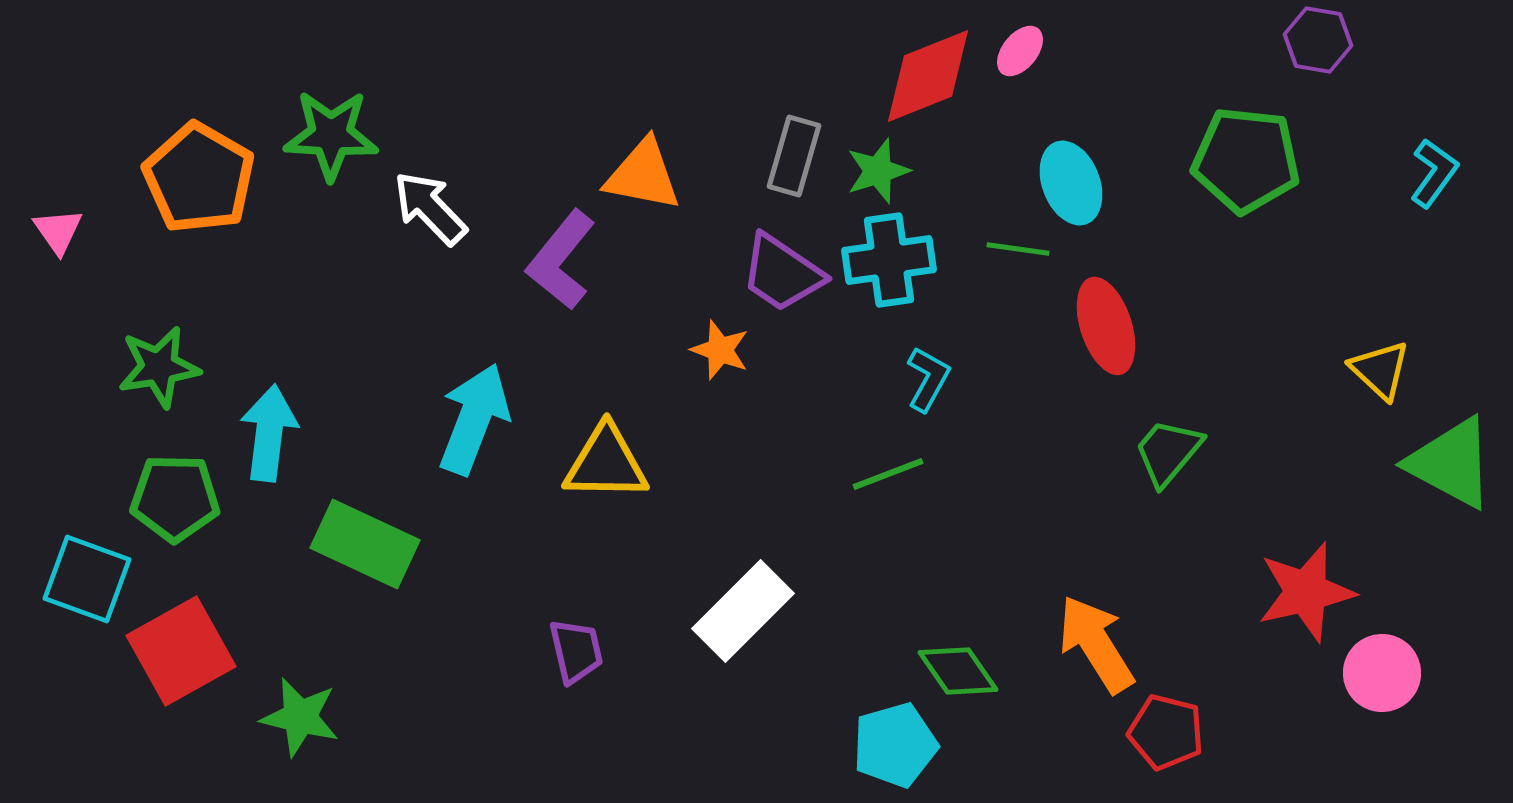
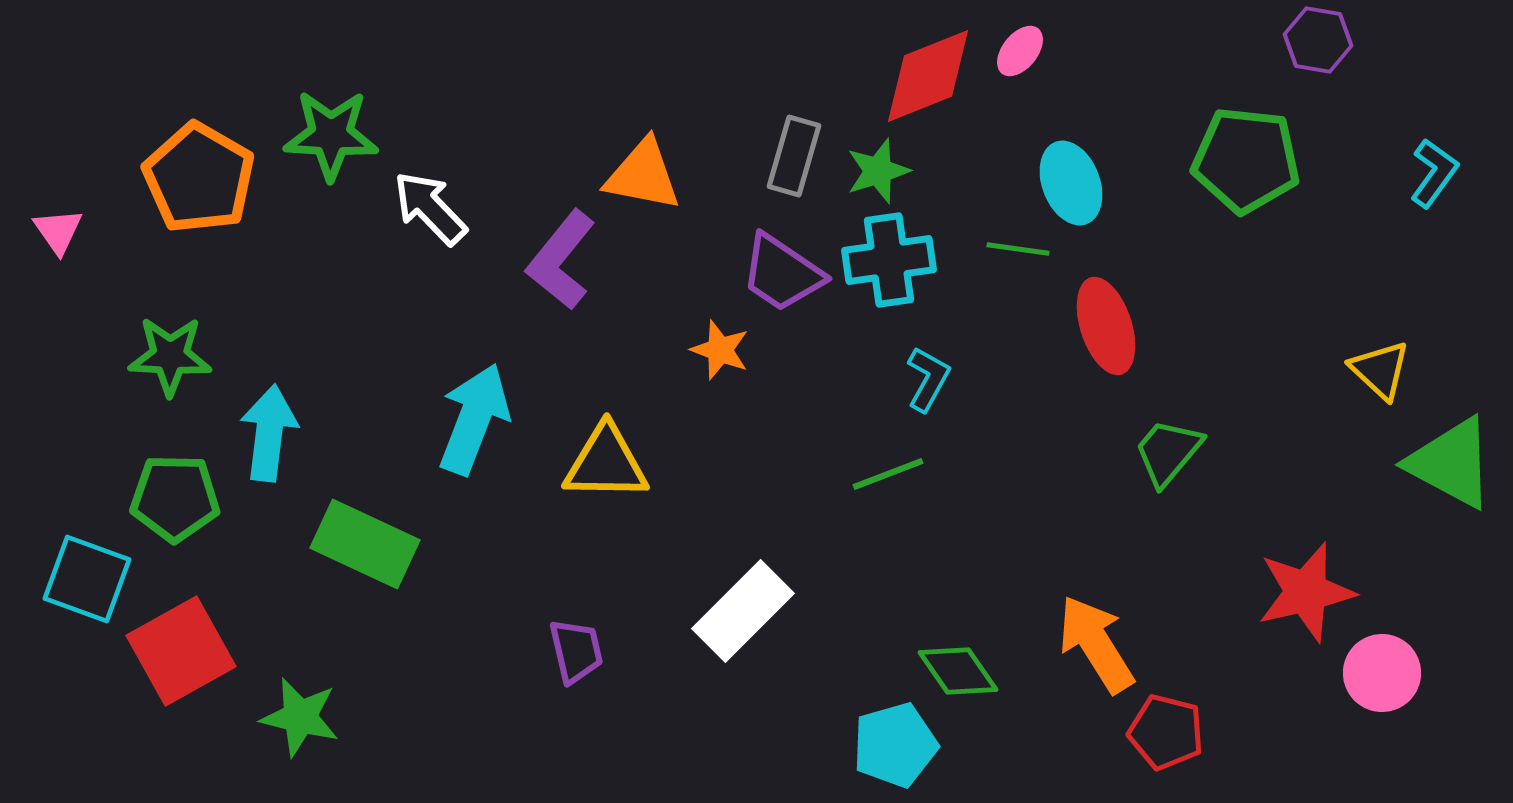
green star at (159, 367): moved 11 px right, 11 px up; rotated 12 degrees clockwise
